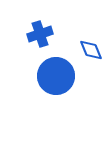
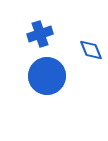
blue circle: moved 9 px left
